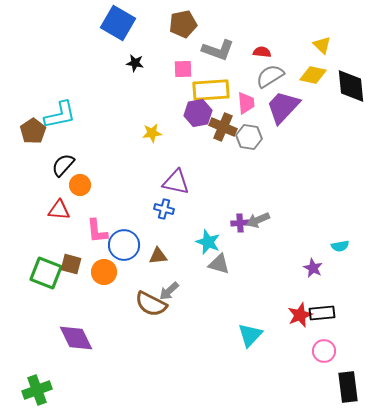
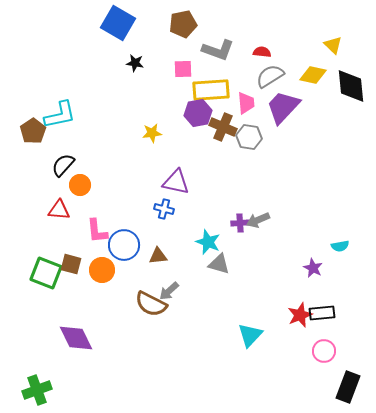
yellow triangle at (322, 45): moved 11 px right
orange circle at (104, 272): moved 2 px left, 2 px up
black rectangle at (348, 387): rotated 28 degrees clockwise
